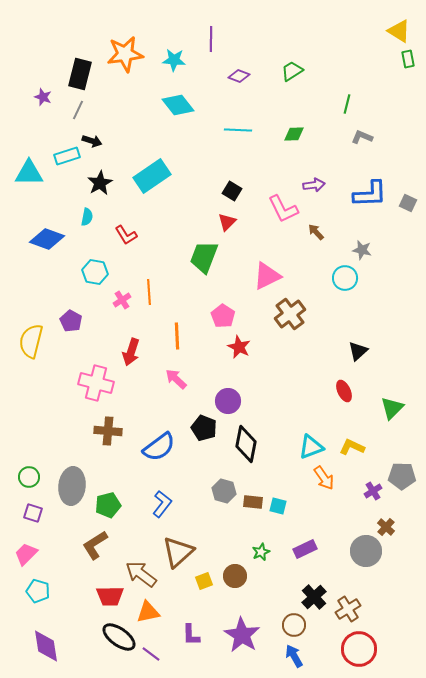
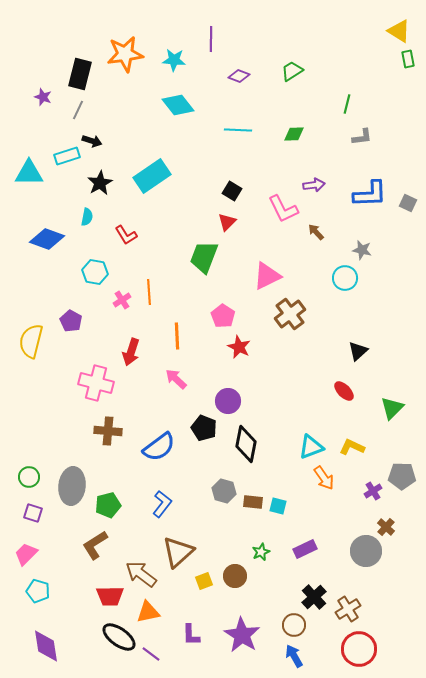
gray L-shape at (362, 137): rotated 150 degrees clockwise
red ellipse at (344, 391): rotated 20 degrees counterclockwise
